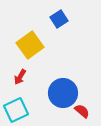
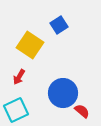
blue square: moved 6 px down
yellow square: rotated 20 degrees counterclockwise
red arrow: moved 1 px left
